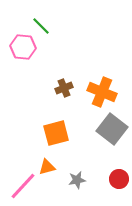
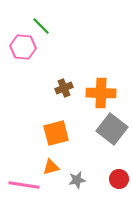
orange cross: moved 1 px left, 1 px down; rotated 20 degrees counterclockwise
orange triangle: moved 4 px right
pink line: moved 1 px right, 1 px up; rotated 56 degrees clockwise
